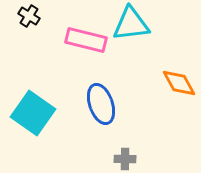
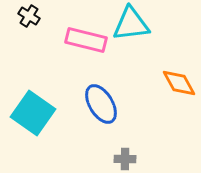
blue ellipse: rotated 12 degrees counterclockwise
